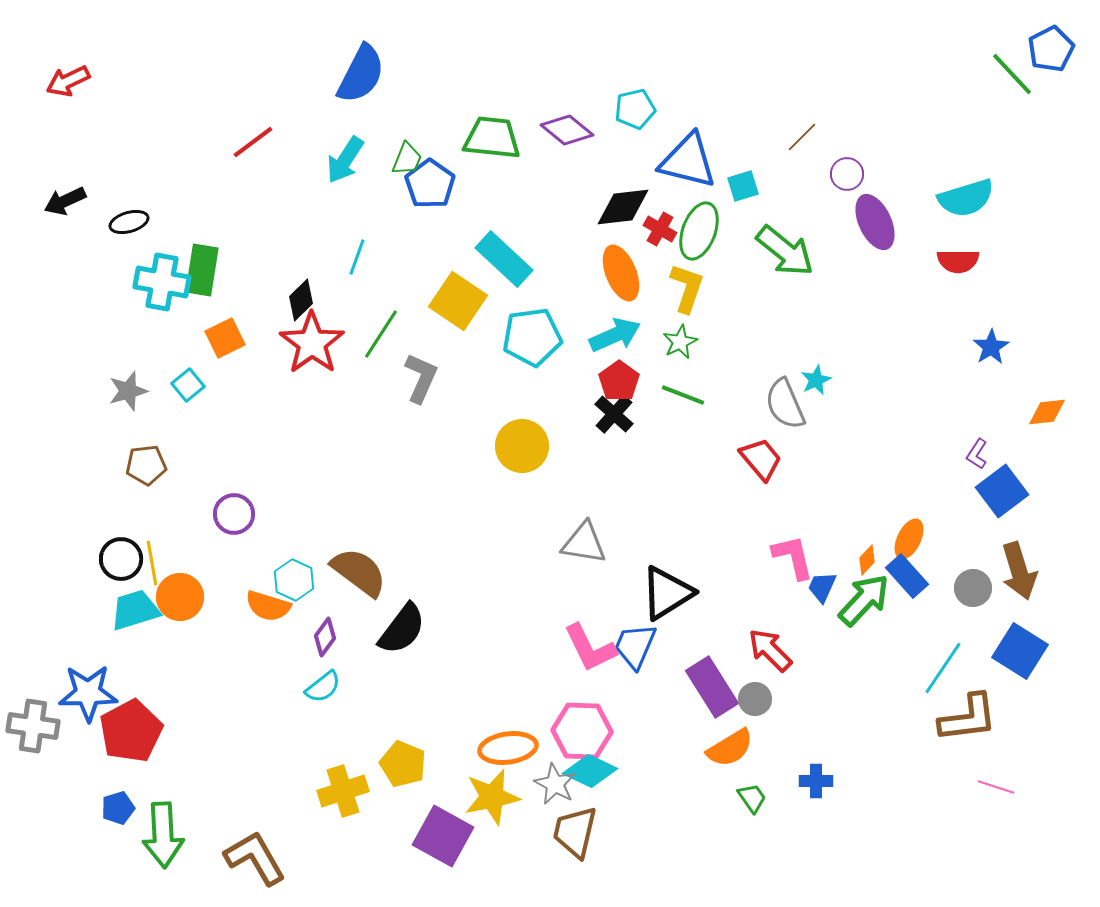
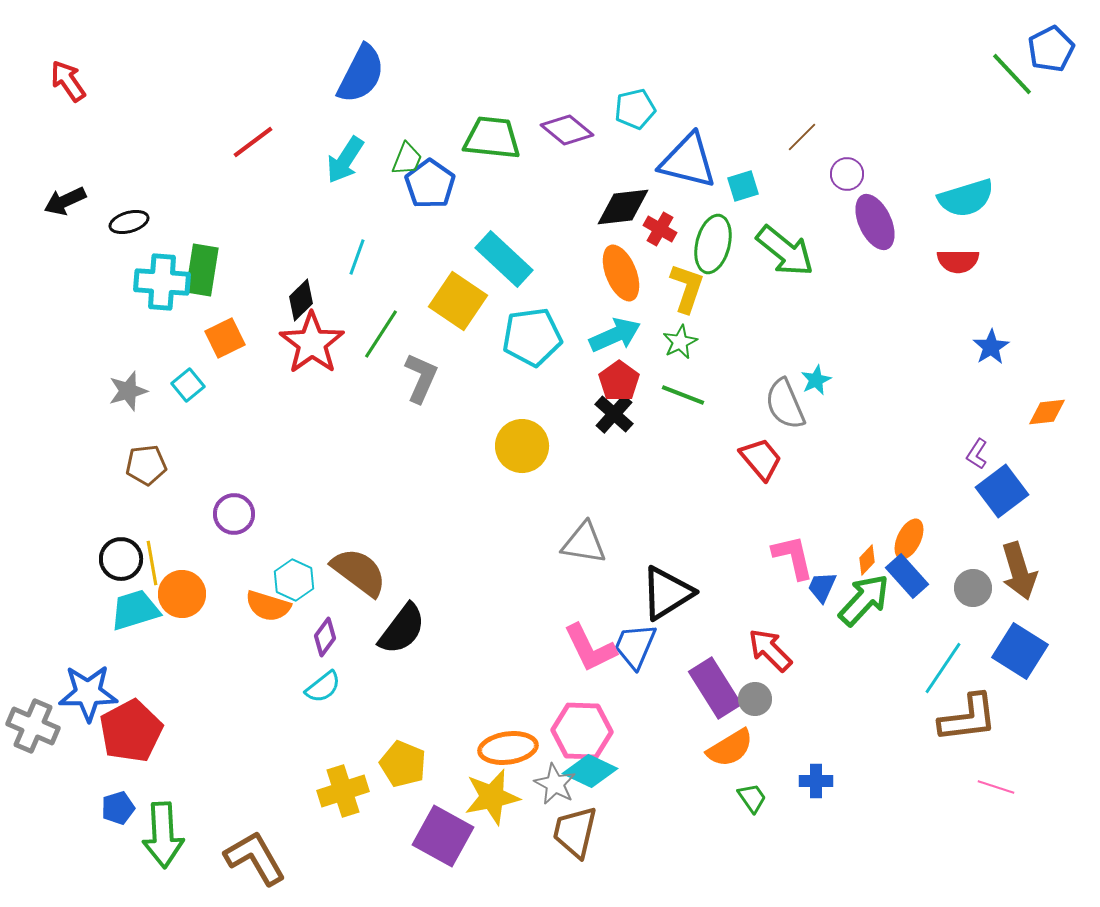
red arrow at (68, 81): rotated 81 degrees clockwise
green ellipse at (699, 231): moved 14 px right, 13 px down; rotated 6 degrees counterclockwise
cyan cross at (162, 282): rotated 6 degrees counterclockwise
orange circle at (180, 597): moved 2 px right, 3 px up
purple rectangle at (712, 687): moved 3 px right, 1 px down
gray cross at (33, 726): rotated 15 degrees clockwise
